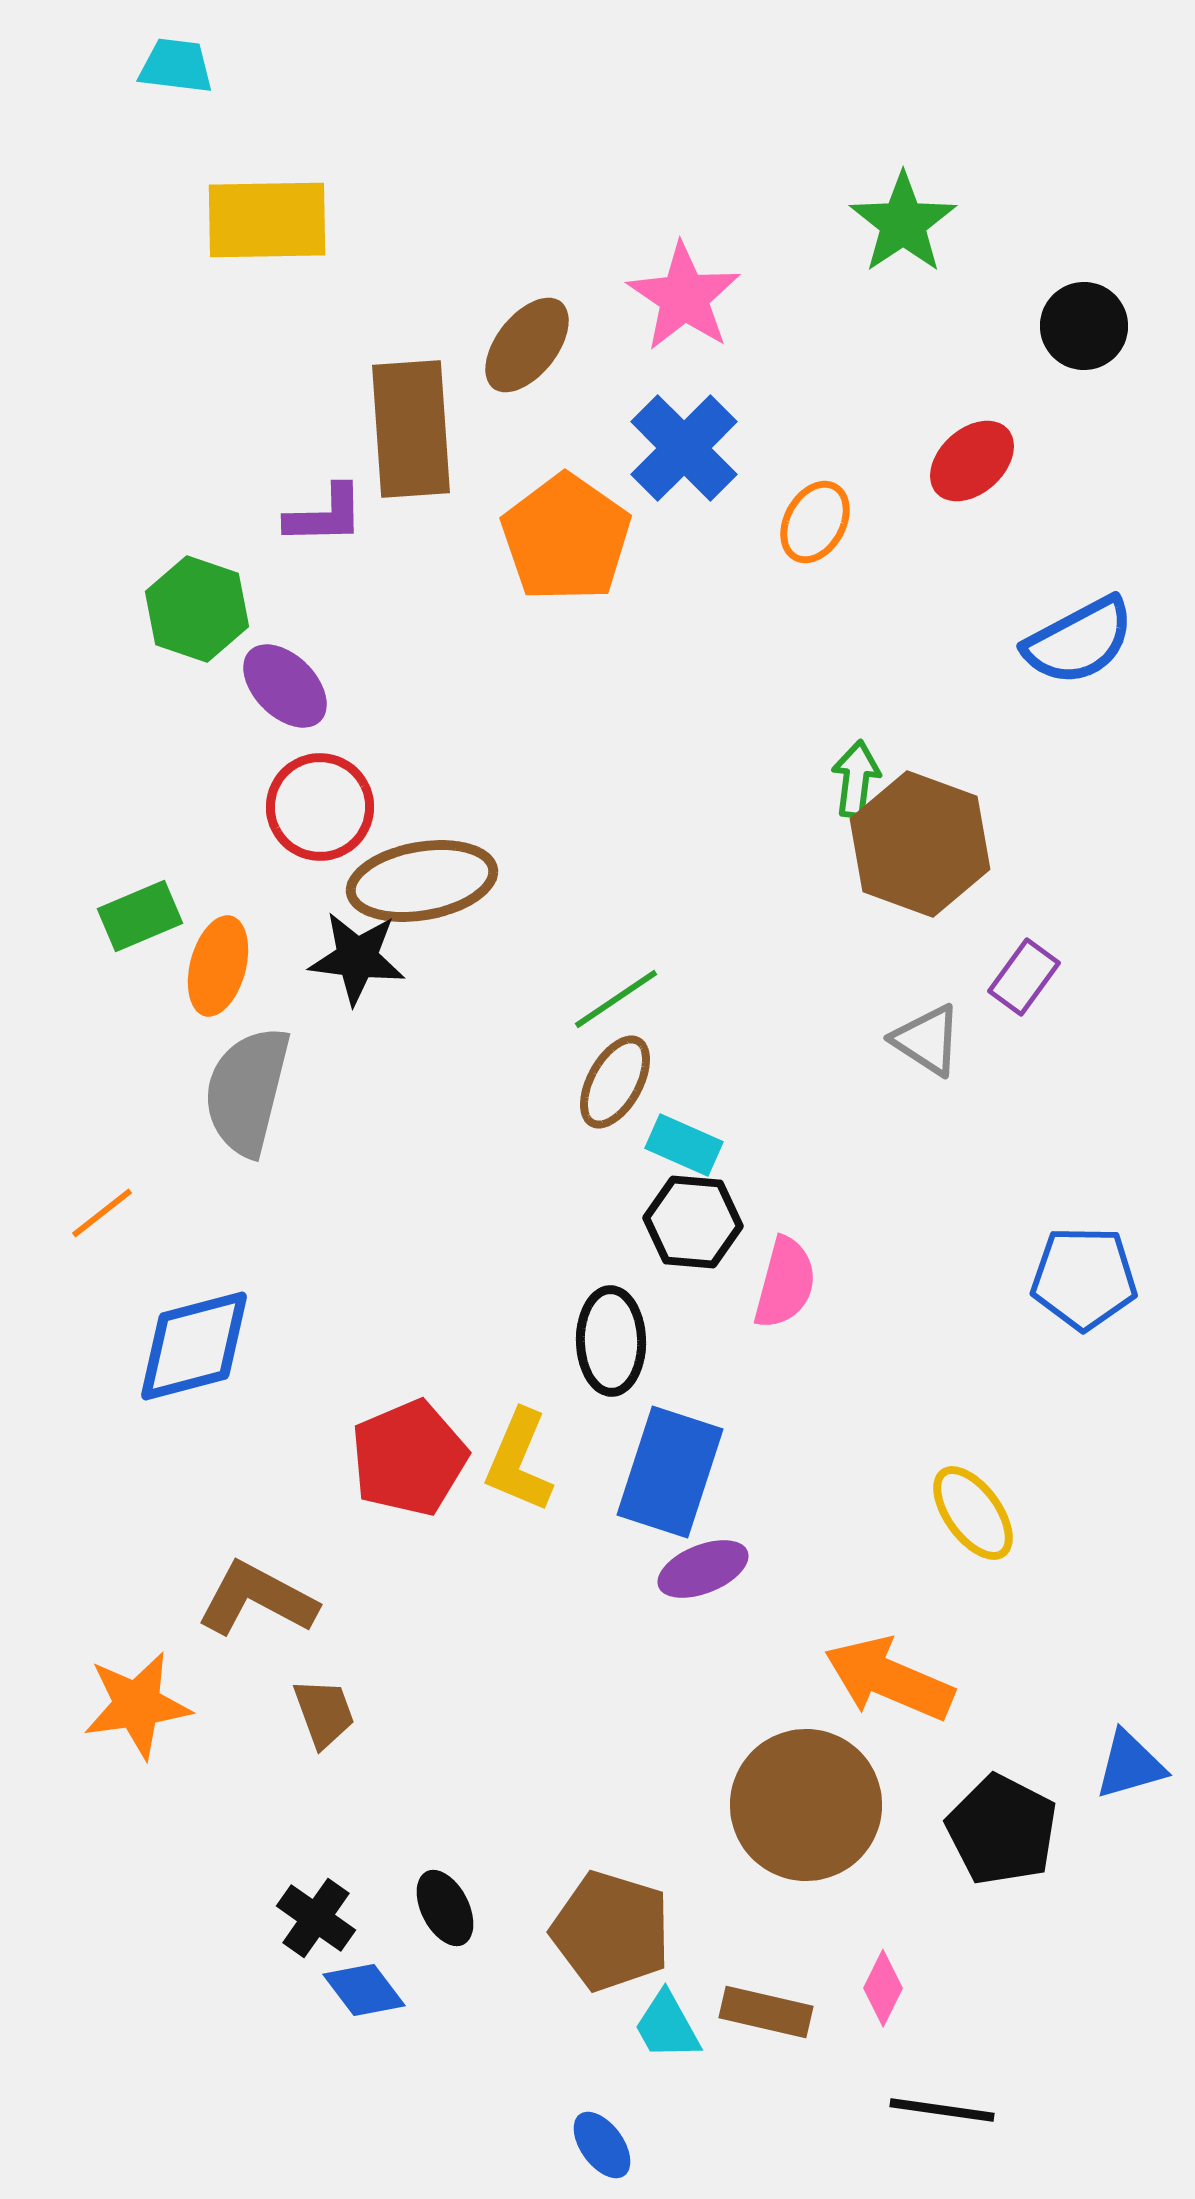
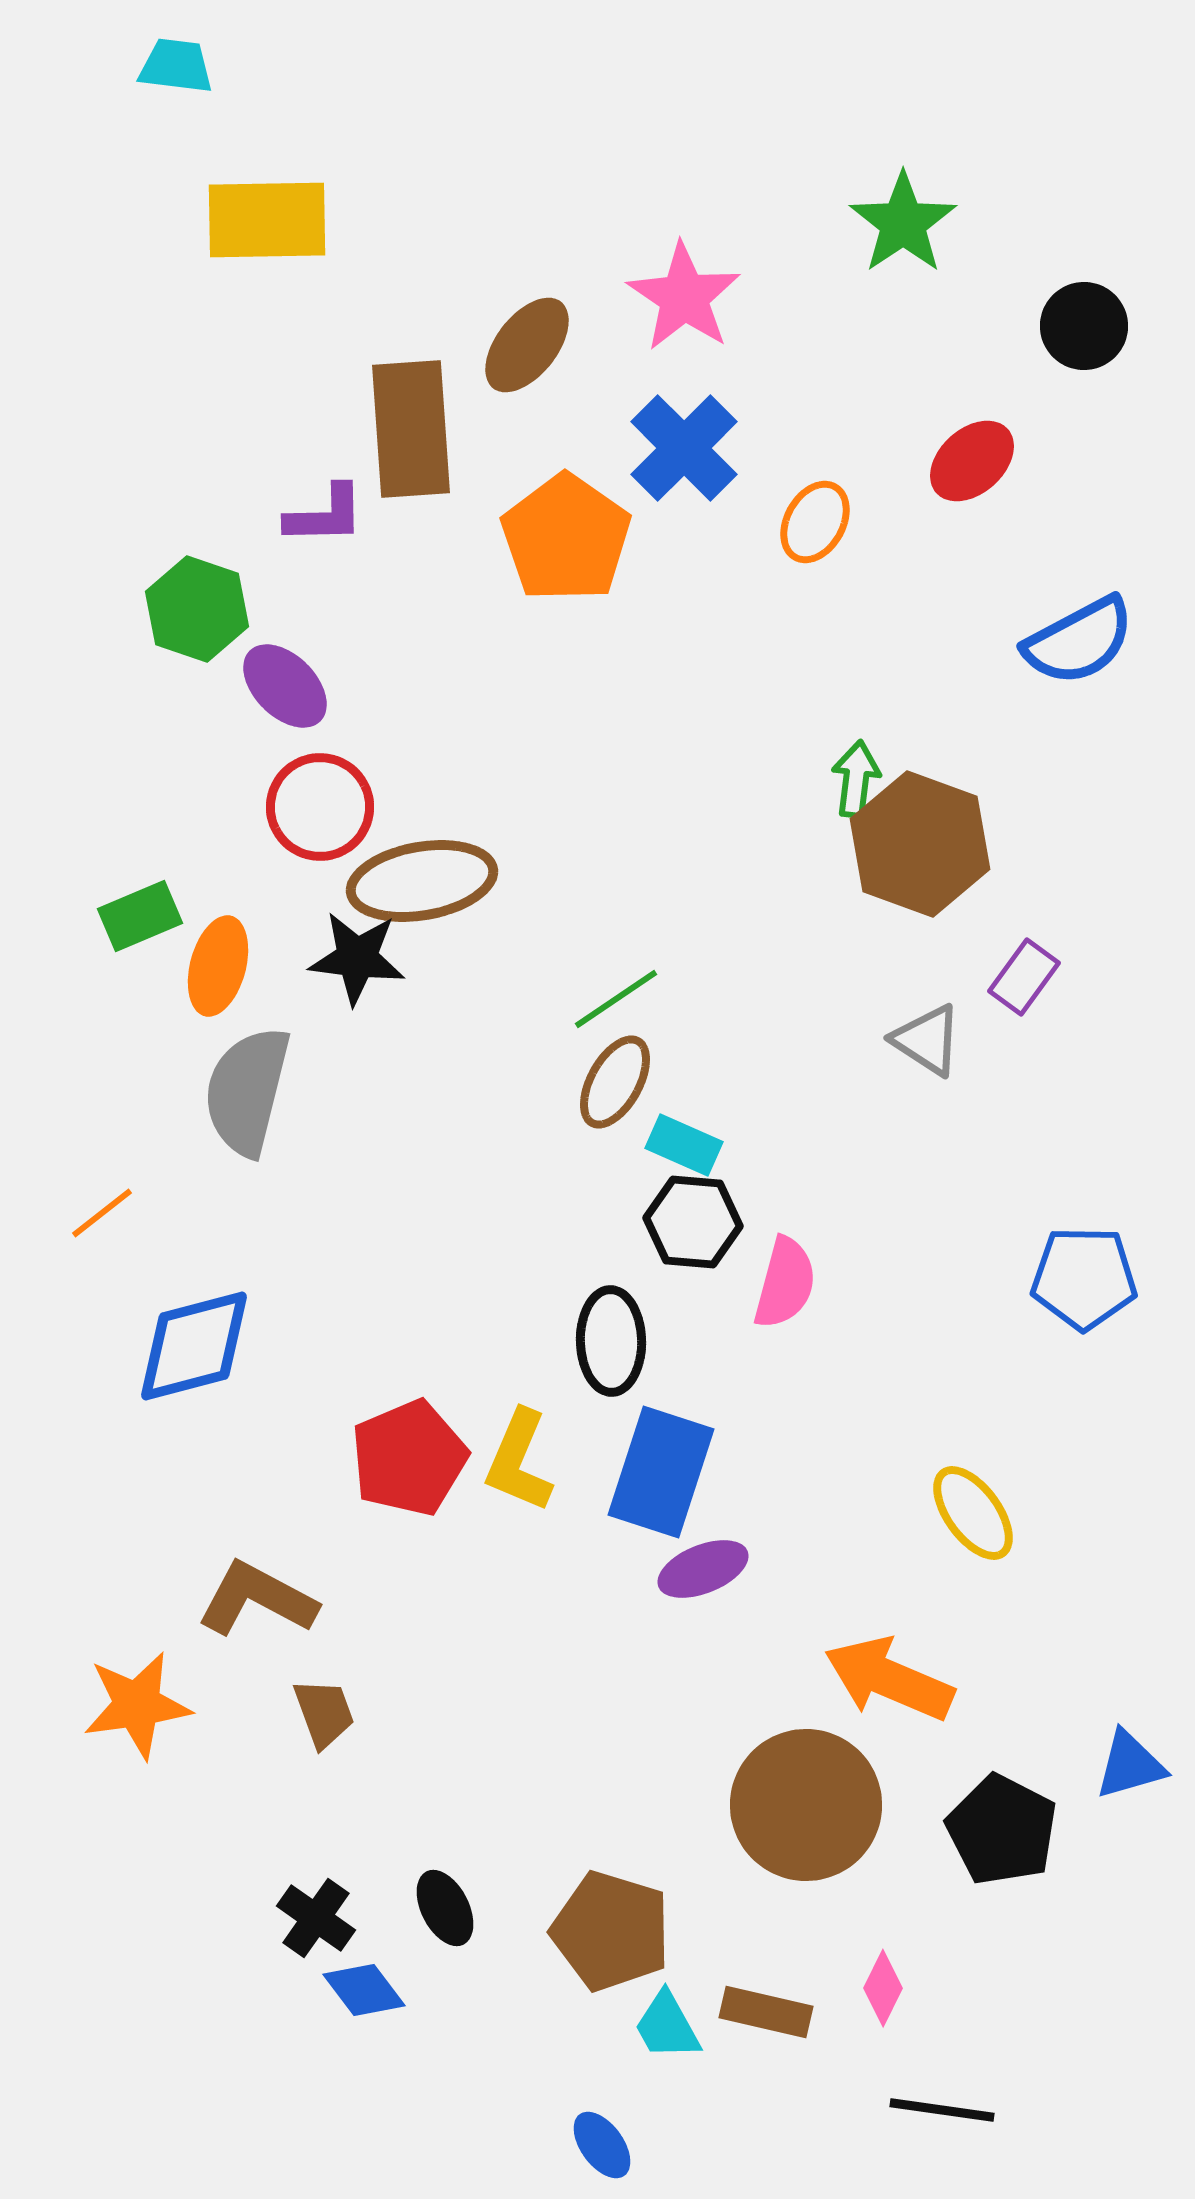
blue rectangle at (670, 1472): moved 9 px left
